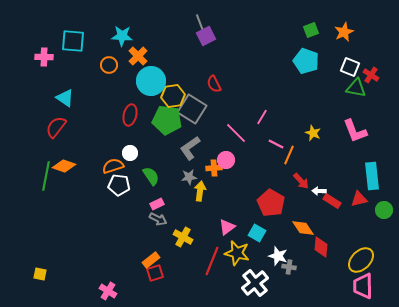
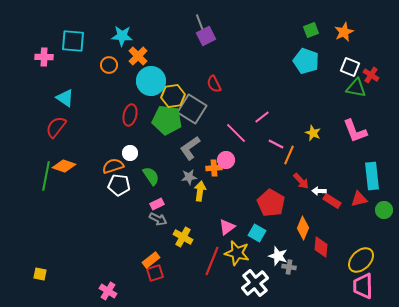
pink line at (262, 117): rotated 21 degrees clockwise
orange diamond at (303, 228): rotated 55 degrees clockwise
